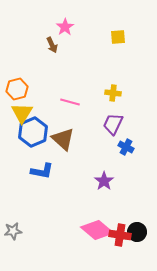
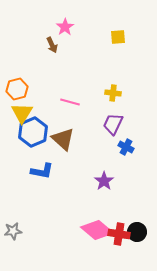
red cross: moved 1 px left, 1 px up
